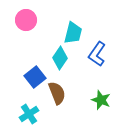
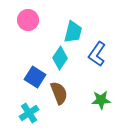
pink circle: moved 2 px right
cyan trapezoid: moved 1 px up
blue square: rotated 20 degrees counterclockwise
brown semicircle: moved 2 px right
green star: rotated 24 degrees counterclockwise
cyan cross: moved 1 px up
